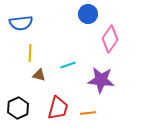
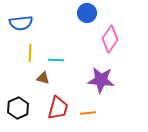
blue circle: moved 1 px left, 1 px up
cyan line: moved 12 px left, 5 px up; rotated 21 degrees clockwise
brown triangle: moved 4 px right, 3 px down
